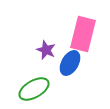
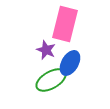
pink rectangle: moved 18 px left, 10 px up
green ellipse: moved 17 px right, 9 px up
